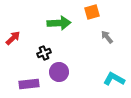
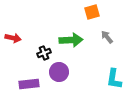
green arrow: moved 12 px right, 17 px down
red arrow: rotated 56 degrees clockwise
cyan L-shape: rotated 110 degrees counterclockwise
